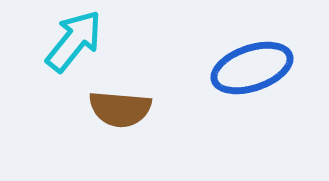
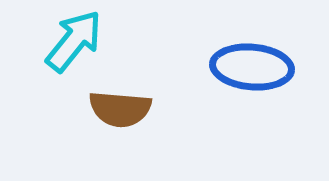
blue ellipse: moved 1 px up; rotated 24 degrees clockwise
